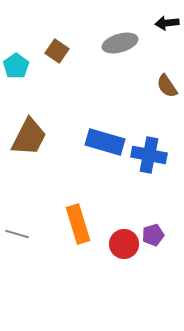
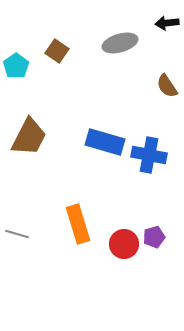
purple pentagon: moved 1 px right, 2 px down
